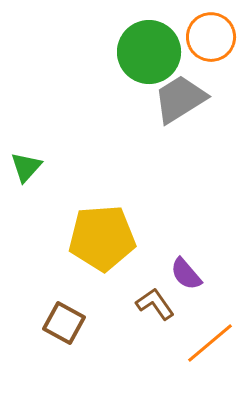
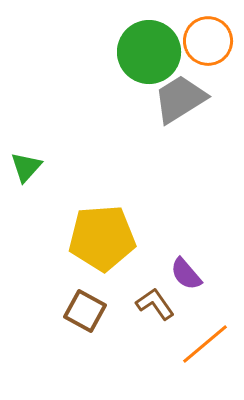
orange circle: moved 3 px left, 4 px down
brown square: moved 21 px right, 12 px up
orange line: moved 5 px left, 1 px down
